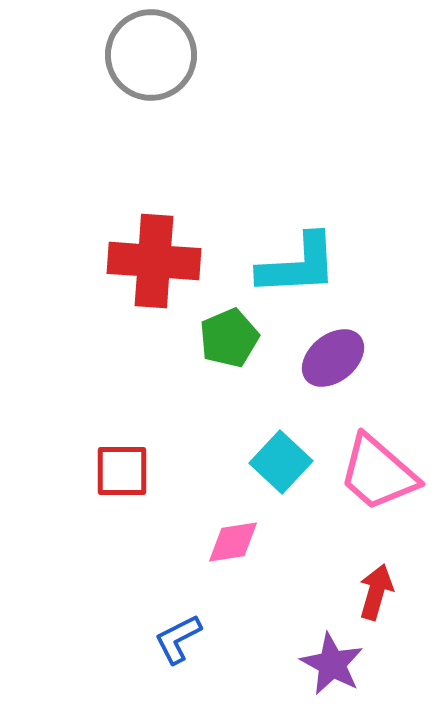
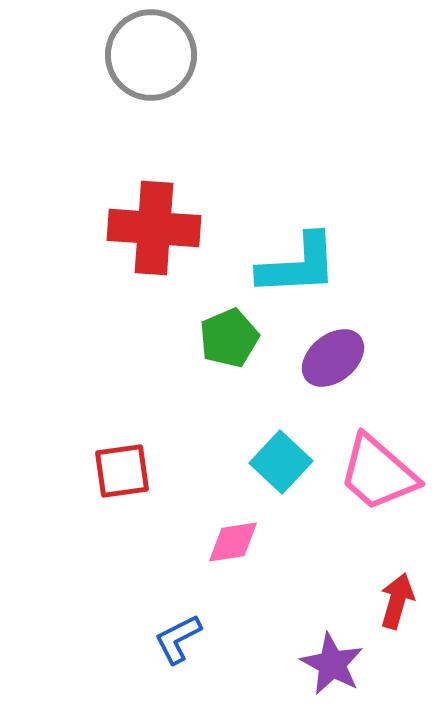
red cross: moved 33 px up
red square: rotated 8 degrees counterclockwise
red arrow: moved 21 px right, 9 px down
